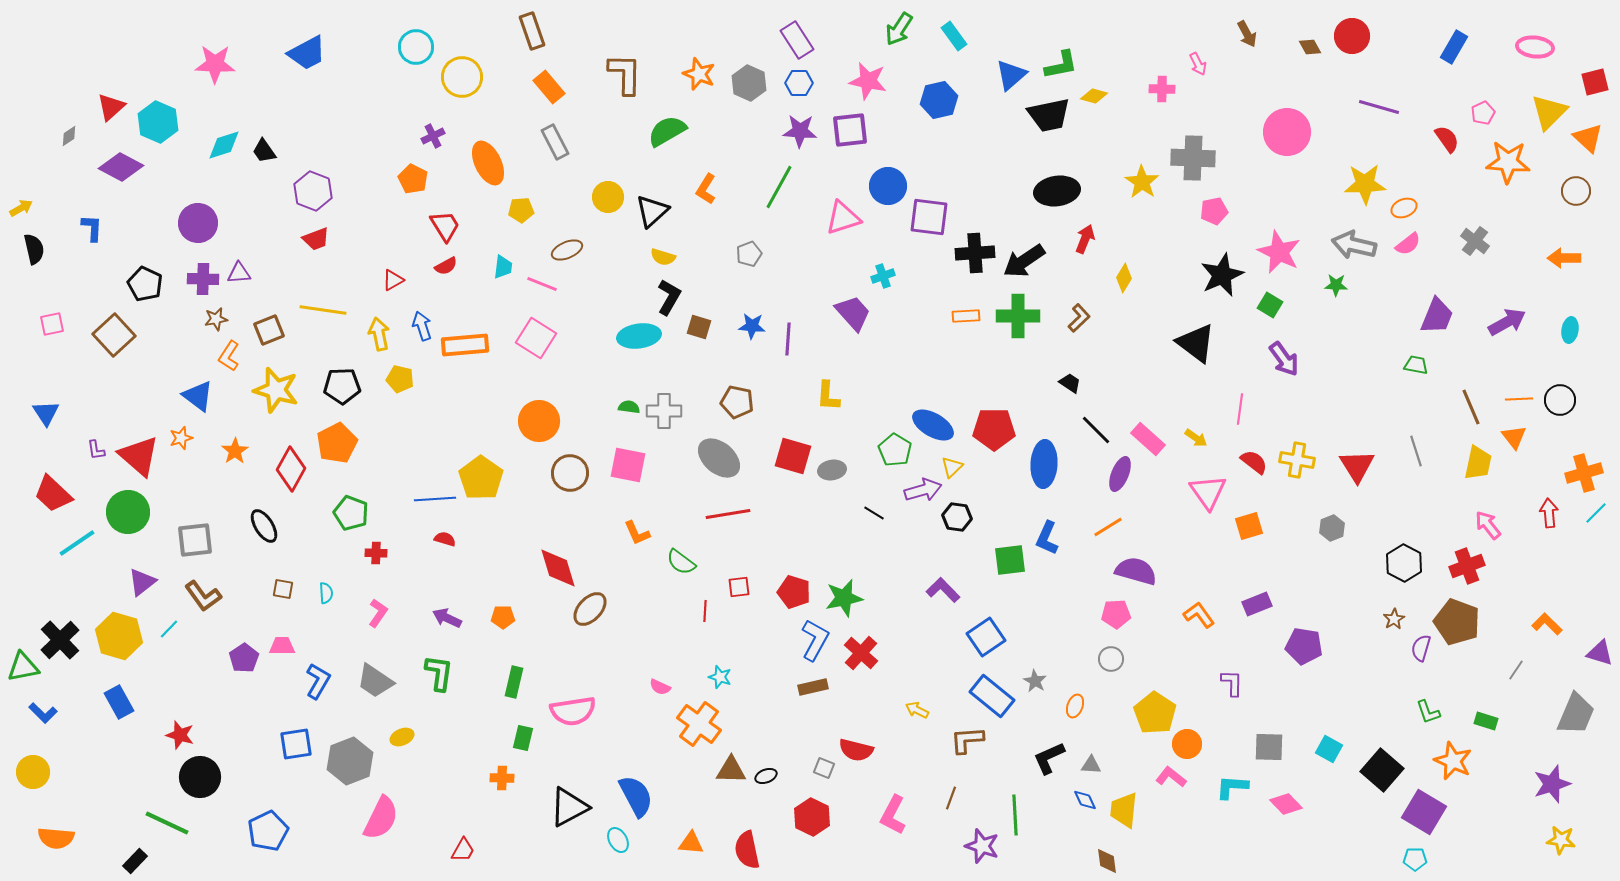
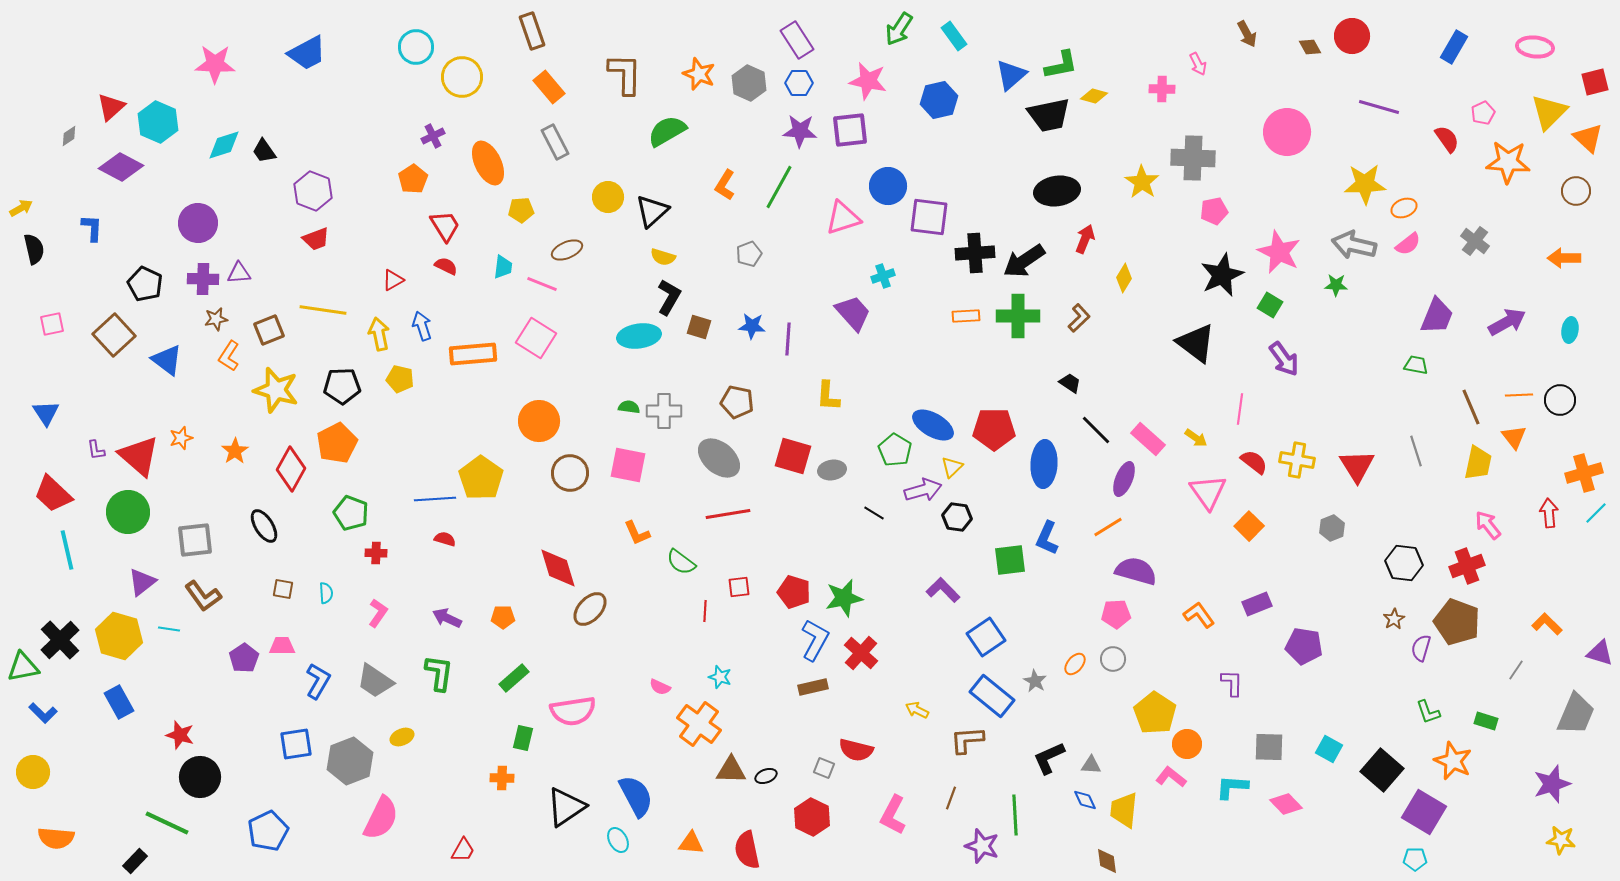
orange pentagon at (413, 179): rotated 12 degrees clockwise
orange L-shape at (706, 189): moved 19 px right, 4 px up
red semicircle at (446, 266): rotated 125 degrees counterclockwise
orange rectangle at (465, 345): moved 8 px right, 9 px down
blue triangle at (198, 396): moved 31 px left, 36 px up
orange line at (1519, 399): moved 4 px up
purple ellipse at (1120, 474): moved 4 px right, 5 px down
orange square at (1249, 526): rotated 28 degrees counterclockwise
cyan line at (77, 543): moved 10 px left, 7 px down; rotated 69 degrees counterclockwise
black hexagon at (1404, 563): rotated 21 degrees counterclockwise
cyan line at (169, 629): rotated 55 degrees clockwise
gray circle at (1111, 659): moved 2 px right
green rectangle at (514, 682): moved 4 px up; rotated 36 degrees clockwise
orange ellipse at (1075, 706): moved 42 px up; rotated 20 degrees clockwise
black triangle at (569, 807): moved 3 px left; rotated 6 degrees counterclockwise
